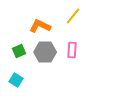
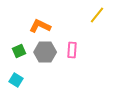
yellow line: moved 24 px right, 1 px up
